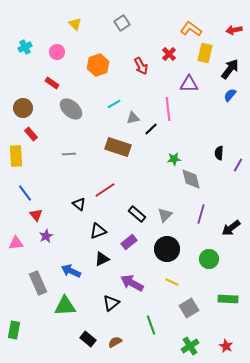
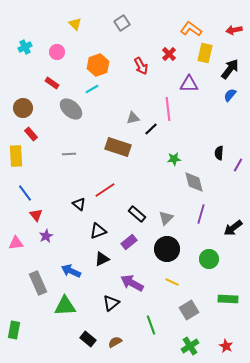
cyan line at (114, 104): moved 22 px left, 15 px up
gray diamond at (191, 179): moved 3 px right, 3 px down
gray triangle at (165, 215): moved 1 px right, 3 px down
black arrow at (231, 228): moved 2 px right
gray square at (189, 308): moved 2 px down
